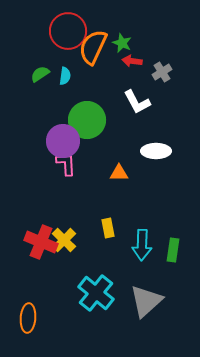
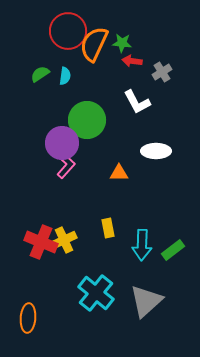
green star: rotated 18 degrees counterclockwise
orange semicircle: moved 1 px right, 3 px up
purple circle: moved 1 px left, 2 px down
pink L-shape: moved 2 px down; rotated 45 degrees clockwise
yellow cross: rotated 20 degrees clockwise
green rectangle: rotated 45 degrees clockwise
